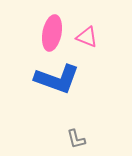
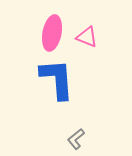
blue L-shape: rotated 114 degrees counterclockwise
gray L-shape: rotated 65 degrees clockwise
